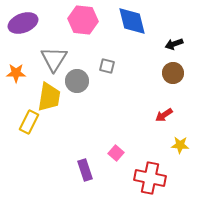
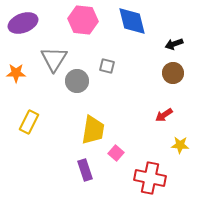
yellow trapezoid: moved 44 px right, 33 px down
